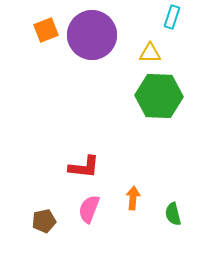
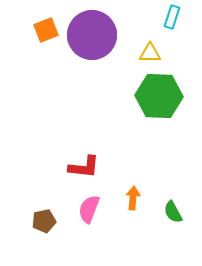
green semicircle: moved 2 px up; rotated 15 degrees counterclockwise
